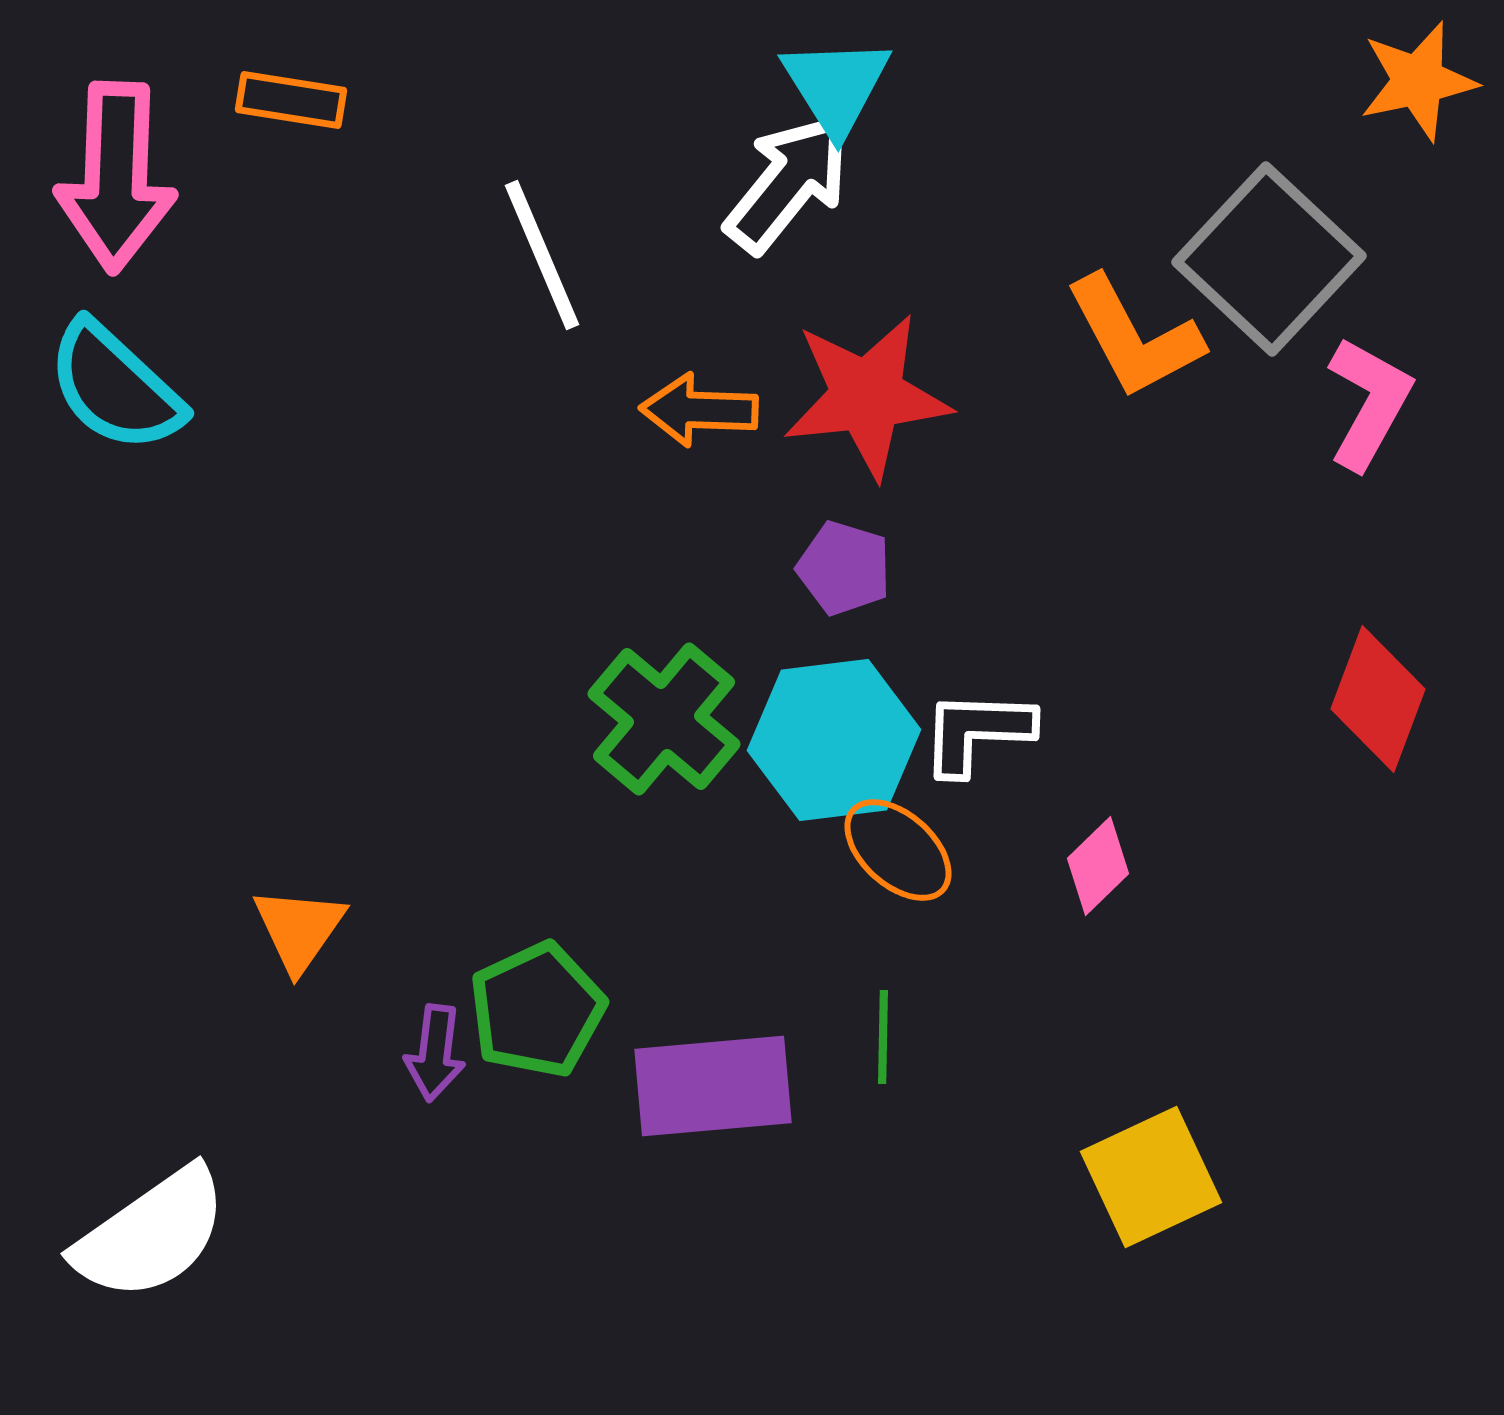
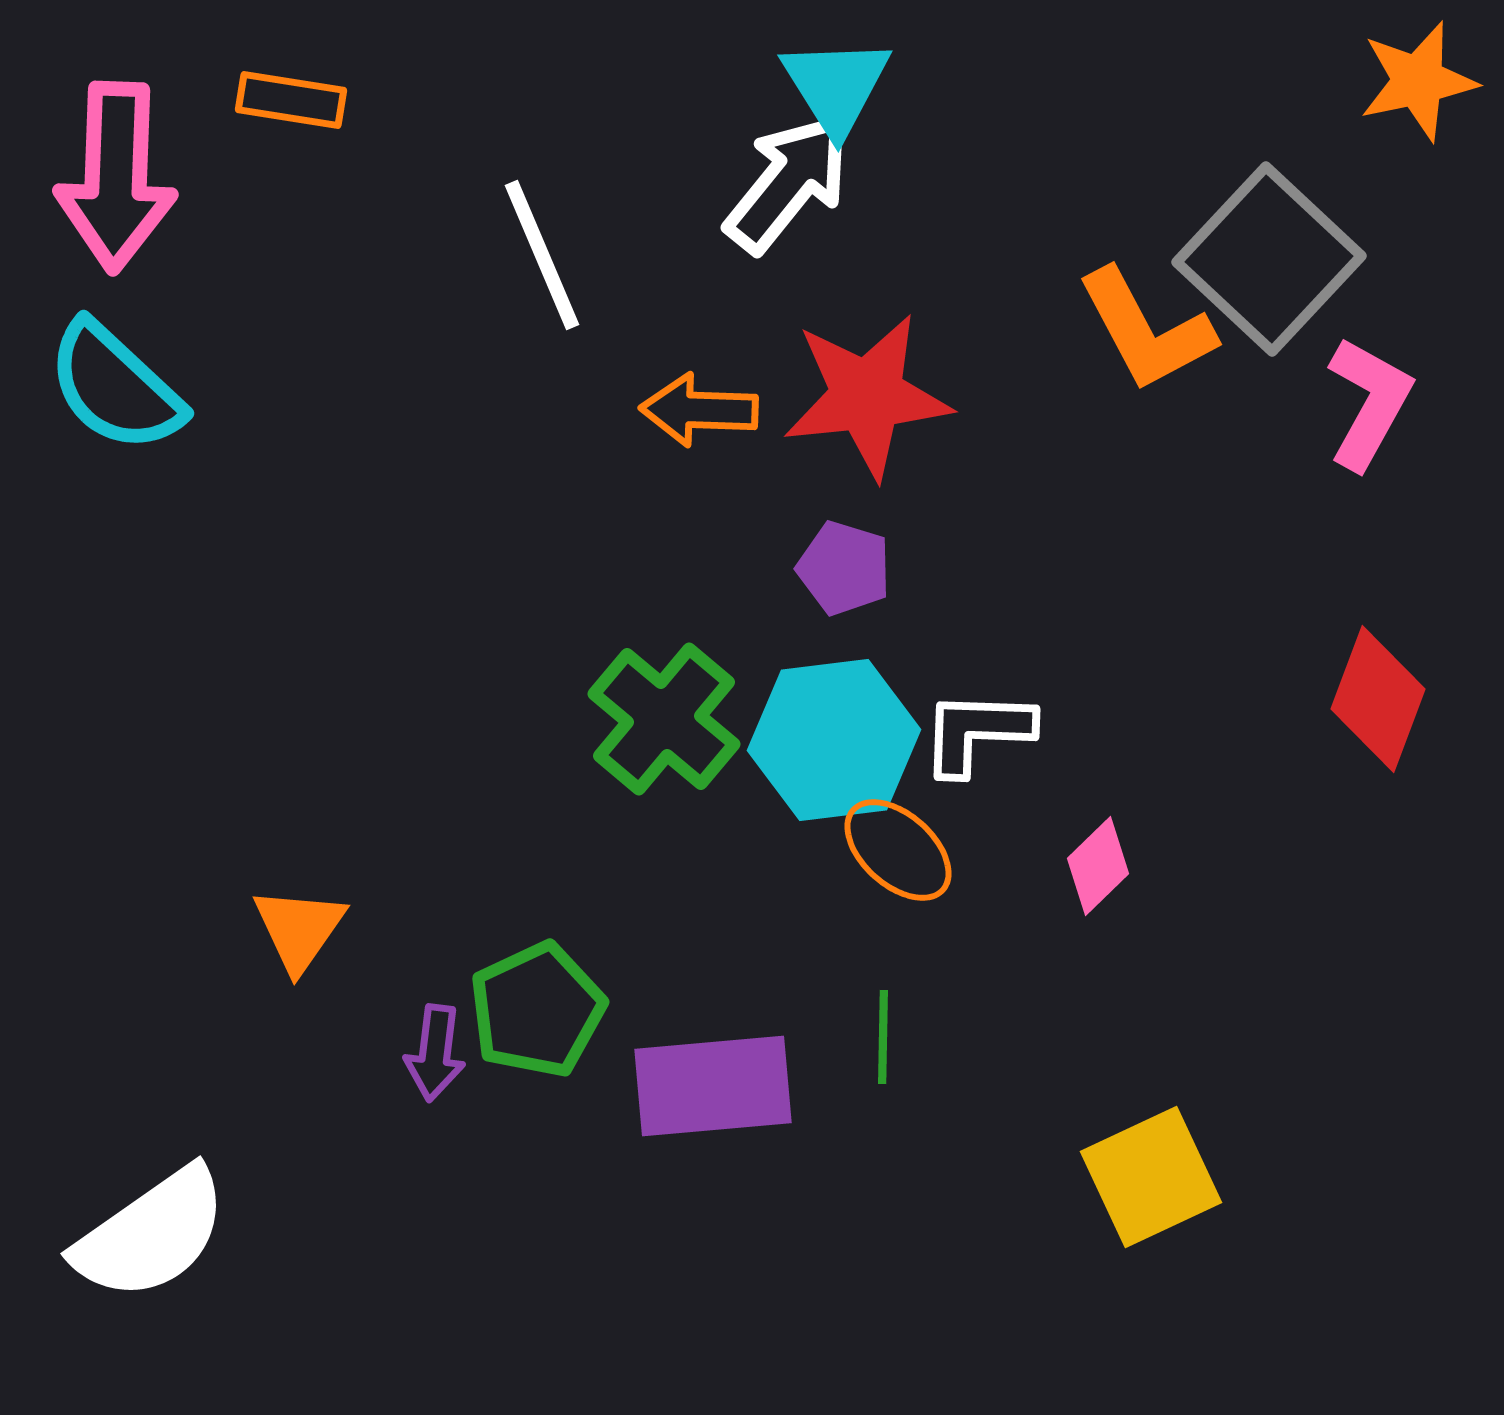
orange L-shape: moved 12 px right, 7 px up
